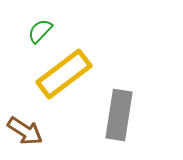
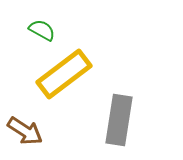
green semicircle: moved 2 px right, 1 px up; rotated 76 degrees clockwise
gray rectangle: moved 5 px down
